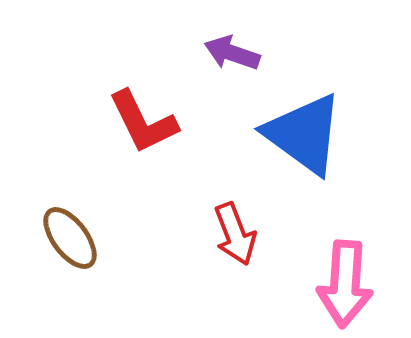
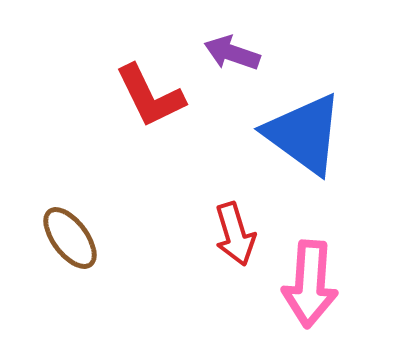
red L-shape: moved 7 px right, 26 px up
red arrow: rotated 4 degrees clockwise
pink arrow: moved 35 px left
